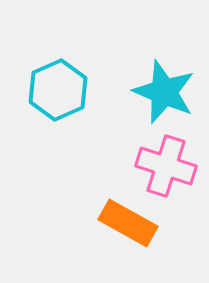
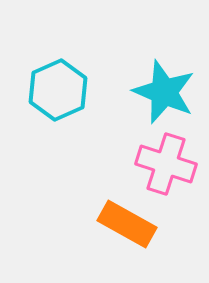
pink cross: moved 2 px up
orange rectangle: moved 1 px left, 1 px down
